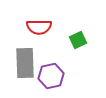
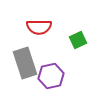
gray rectangle: rotated 16 degrees counterclockwise
